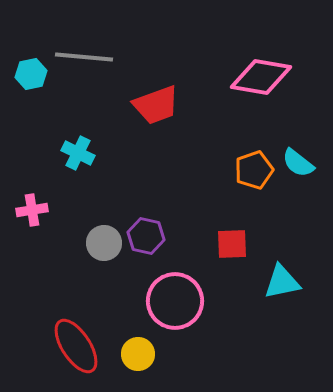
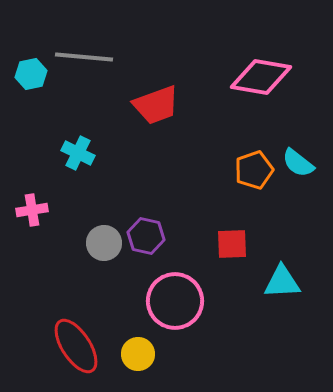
cyan triangle: rotated 9 degrees clockwise
